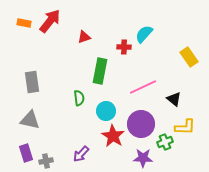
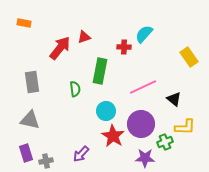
red arrow: moved 10 px right, 27 px down
green semicircle: moved 4 px left, 9 px up
purple star: moved 2 px right
